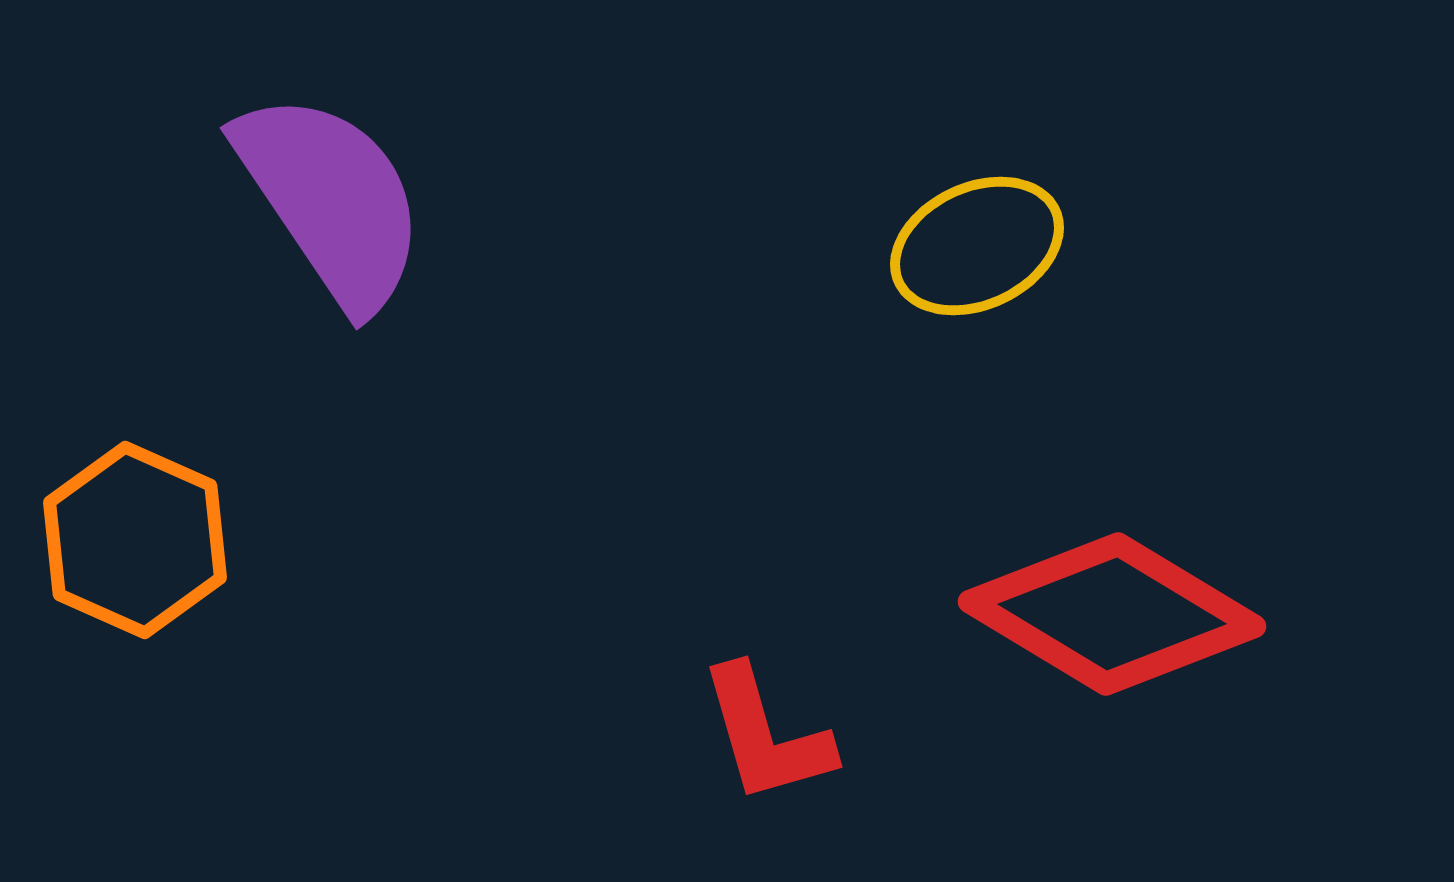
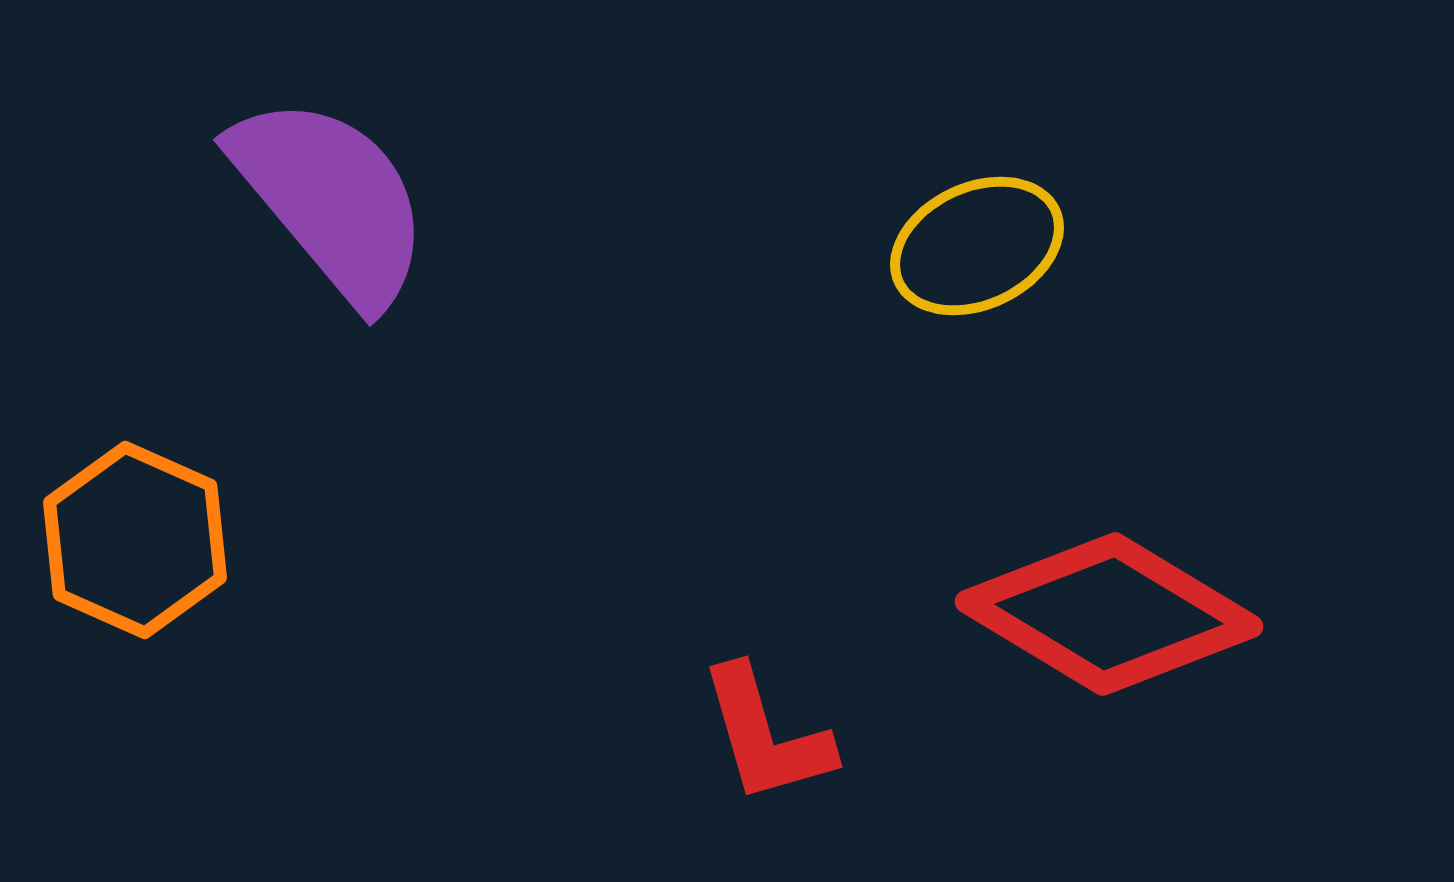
purple semicircle: rotated 6 degrees counterclockwise
red diamond: moved 3 px left
